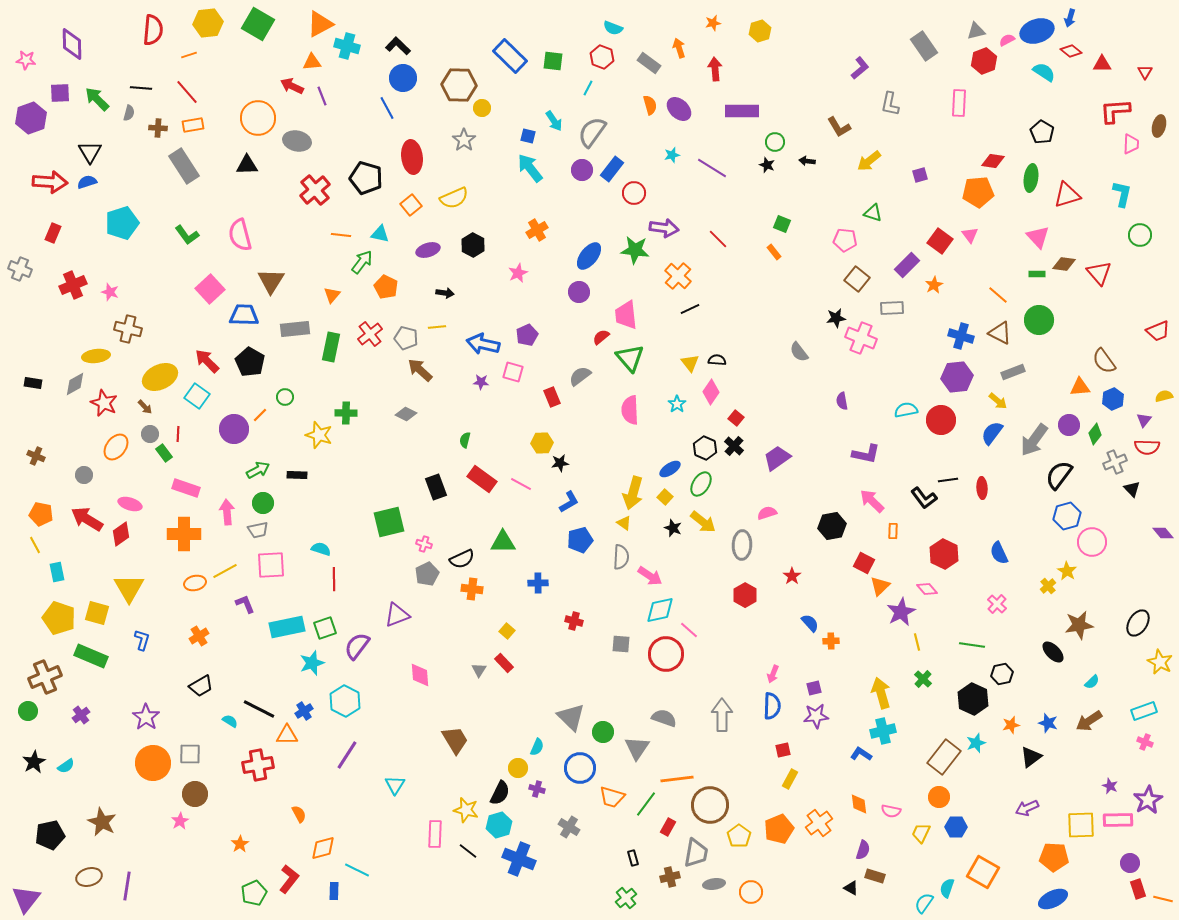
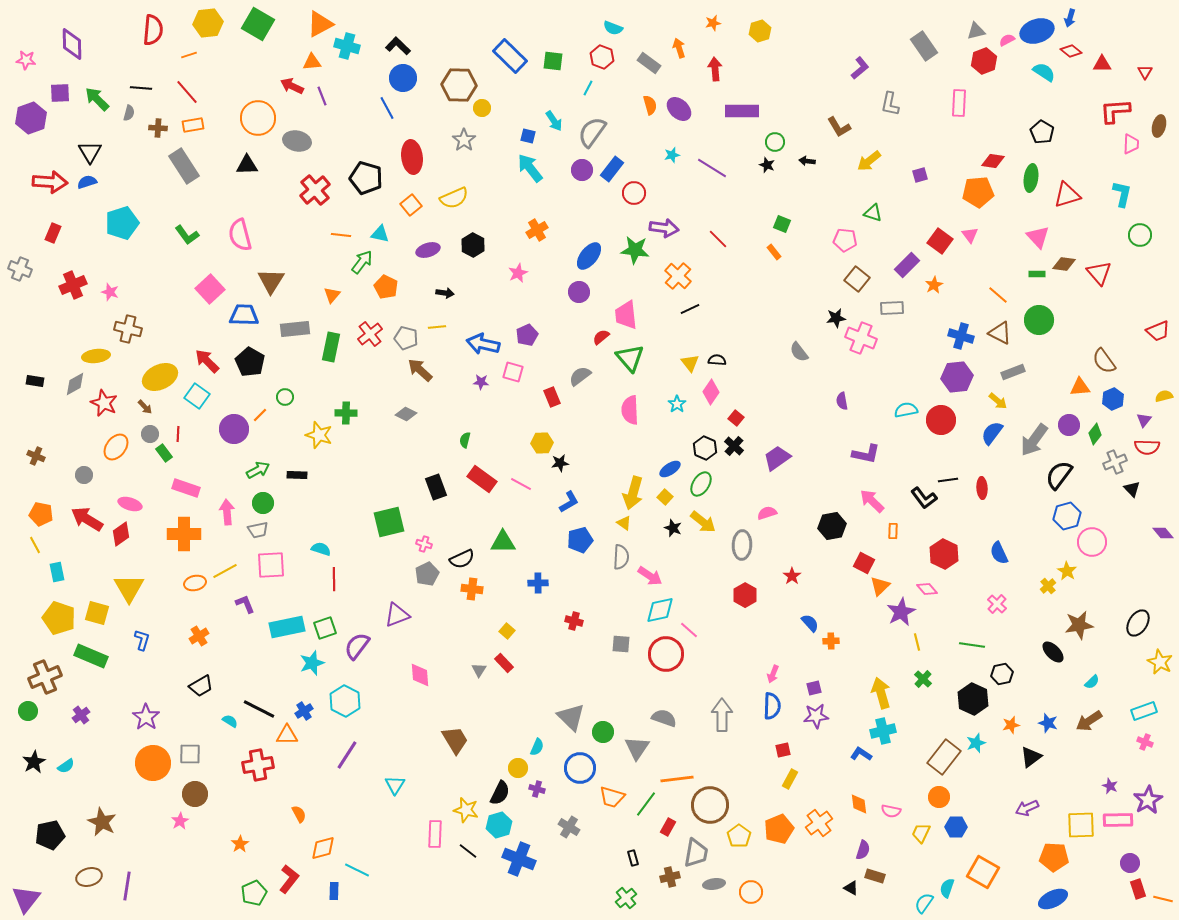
black rectangle at (33, 383): moved 2 px right, 2 px up
